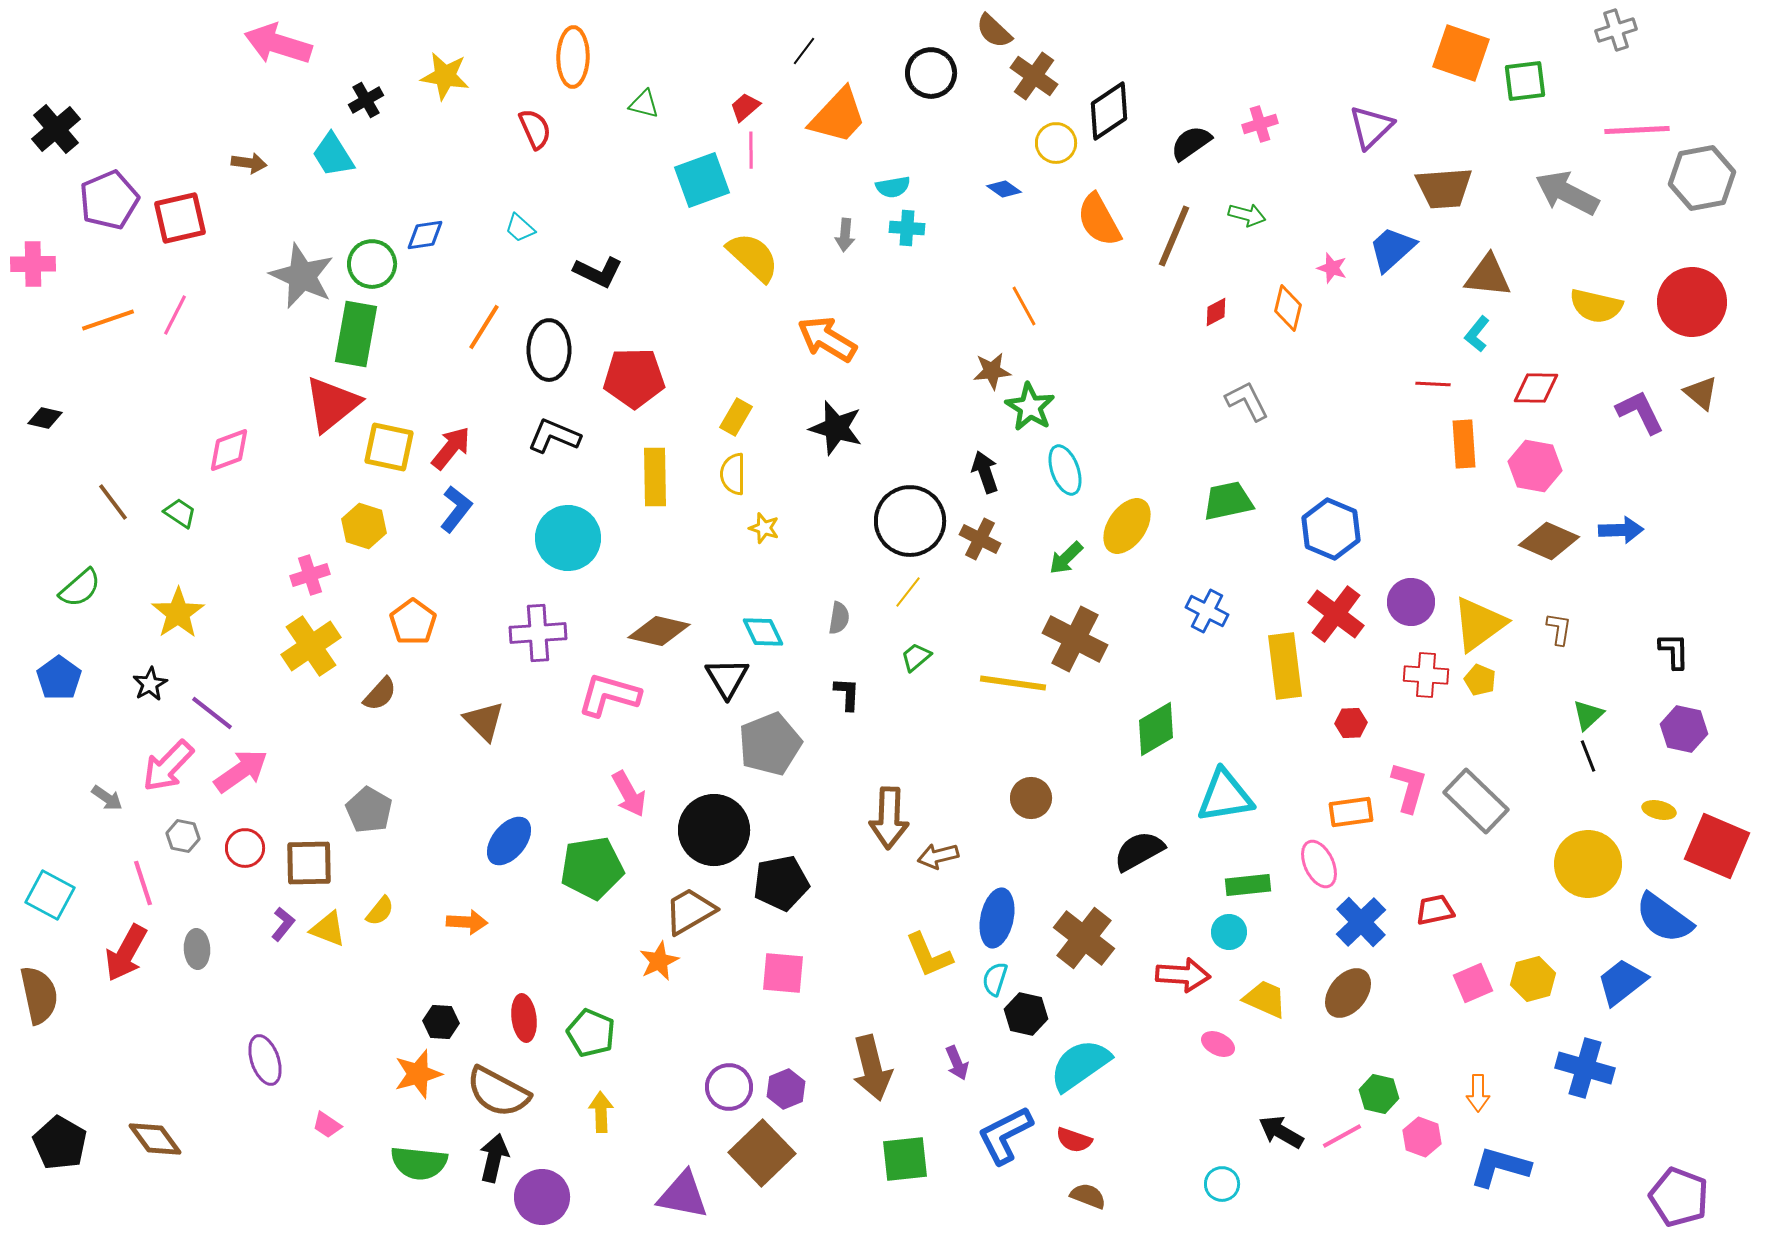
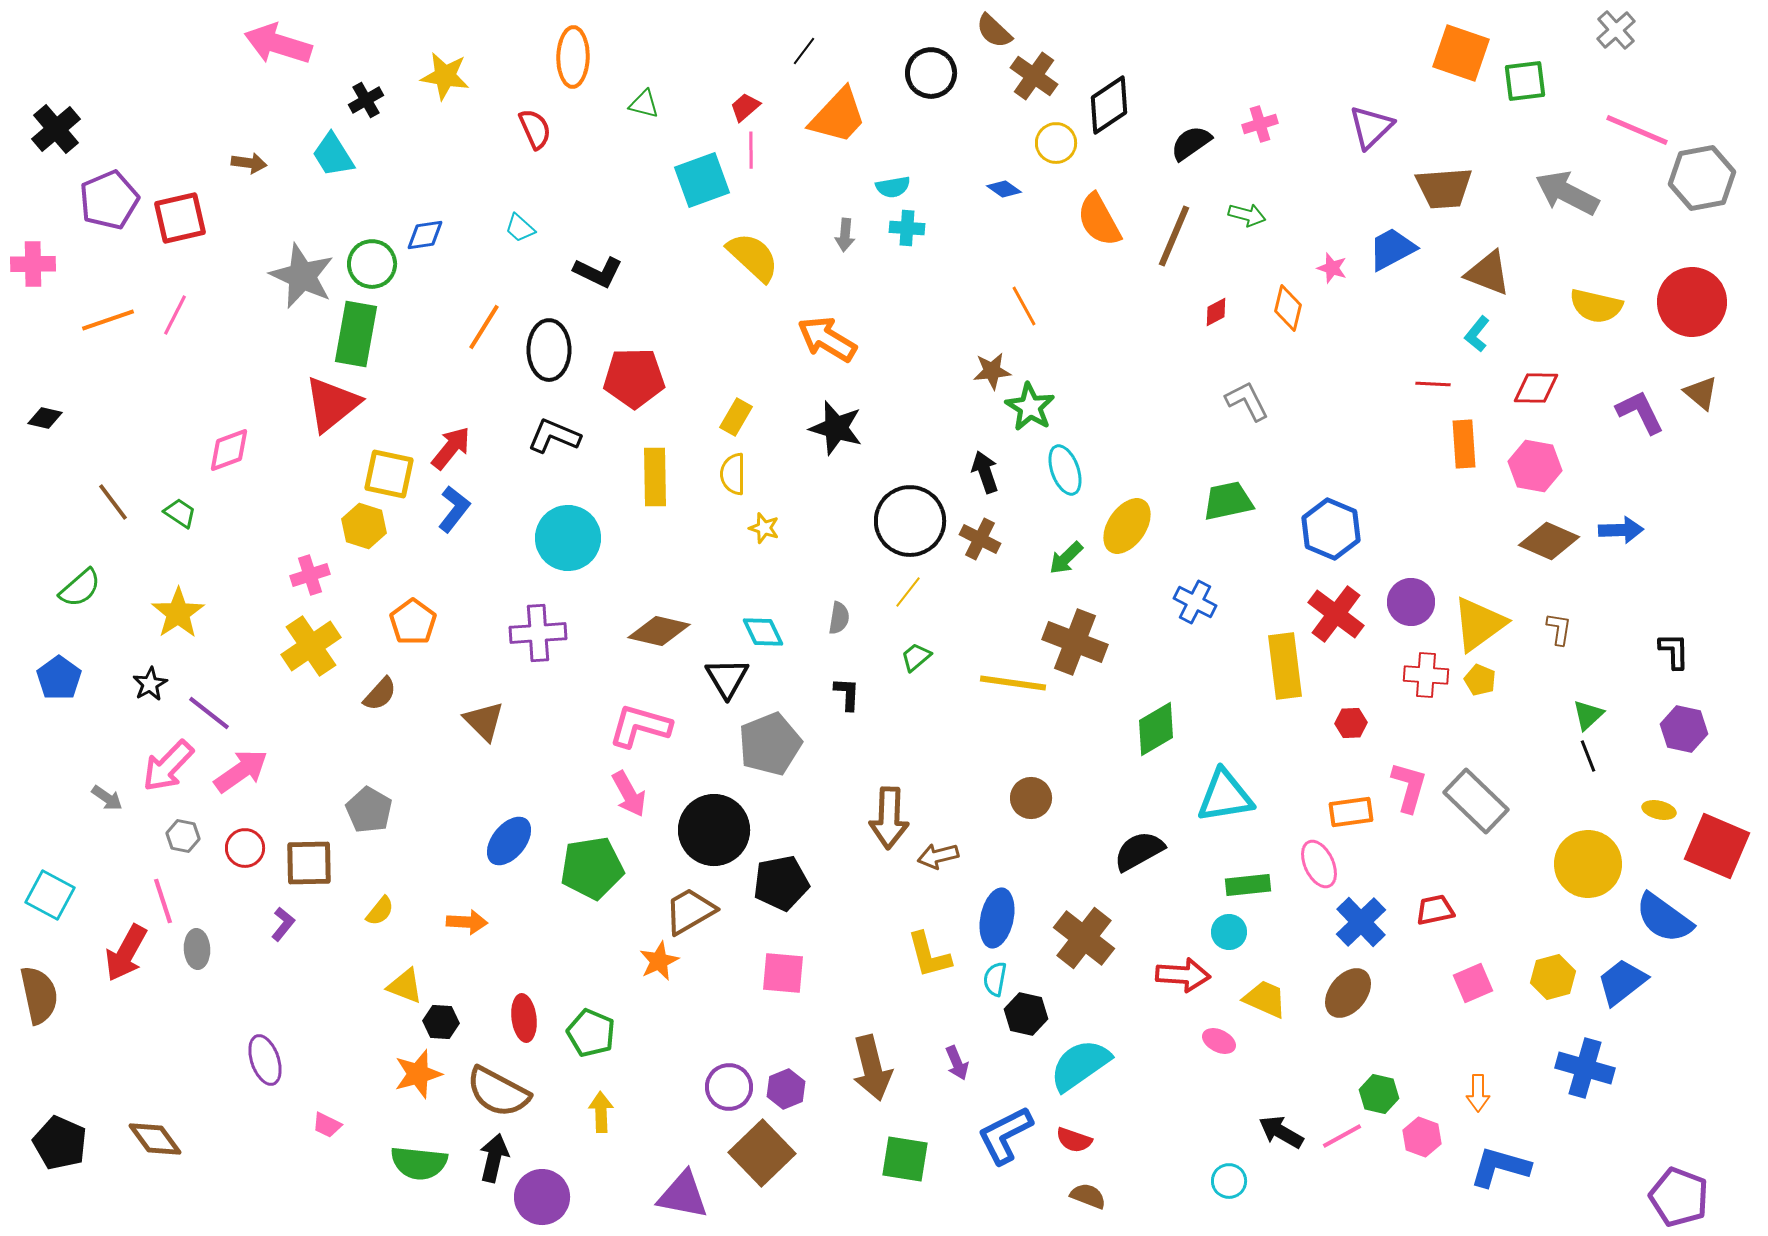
gray cross at (1616, 30): rotated 24 degrees counterclockwise
black diamond at (1109, 111): moved 6 px up
pink line at (1637, 130): rotated 26 degrees clockwise
blue trapezoid at (1392, 249): rotated 14 degrees clockwise
brown triangle at (1488, 276): moved 3 px up; rotated 15 degrees clockwise
yellow square at (389, 447): moved 27 px down
blue L-shape at (456, 509): moved 2 px left
blue cross at (1207, 611): moved 12 px left, 9 px up
brown cross at (1075, 639): moved 3 px down; rotated 6 degrees counterclockwise
pink L-shape at (609, 695): moved 31 px right, 31 px down
purple line at (212, 713): moved 3 px left
pink line at (143, 883): moved 20 px right, 18 px down
yellow triangle at (328, 929): moved 77 px right, 57 px down
yellow L-shape at (929, 955): rotated 8 degrees clockwise
cyan semicircle at (995, 979): rotated 8 degrees counterclockwise
yellow hexagon at (1533, 979): moved 20 px right, 2 px up
pink ellipse at (1218, 1044): moved 1 px right, 3 px up
pink trapezoid at (327, 1125): rotated 8 degrees counterclockwise
black pentagon at (60, 1143): rotated 6 degrees counterclockwise
green square at (905, 1159): rotated 15 degrees clockwise
cyan circle at (1222, 1184): moved 7 px right, 3 px up
